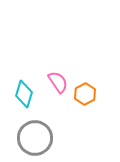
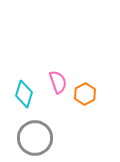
pink semicircle: rotated 15 degrees clockwise
